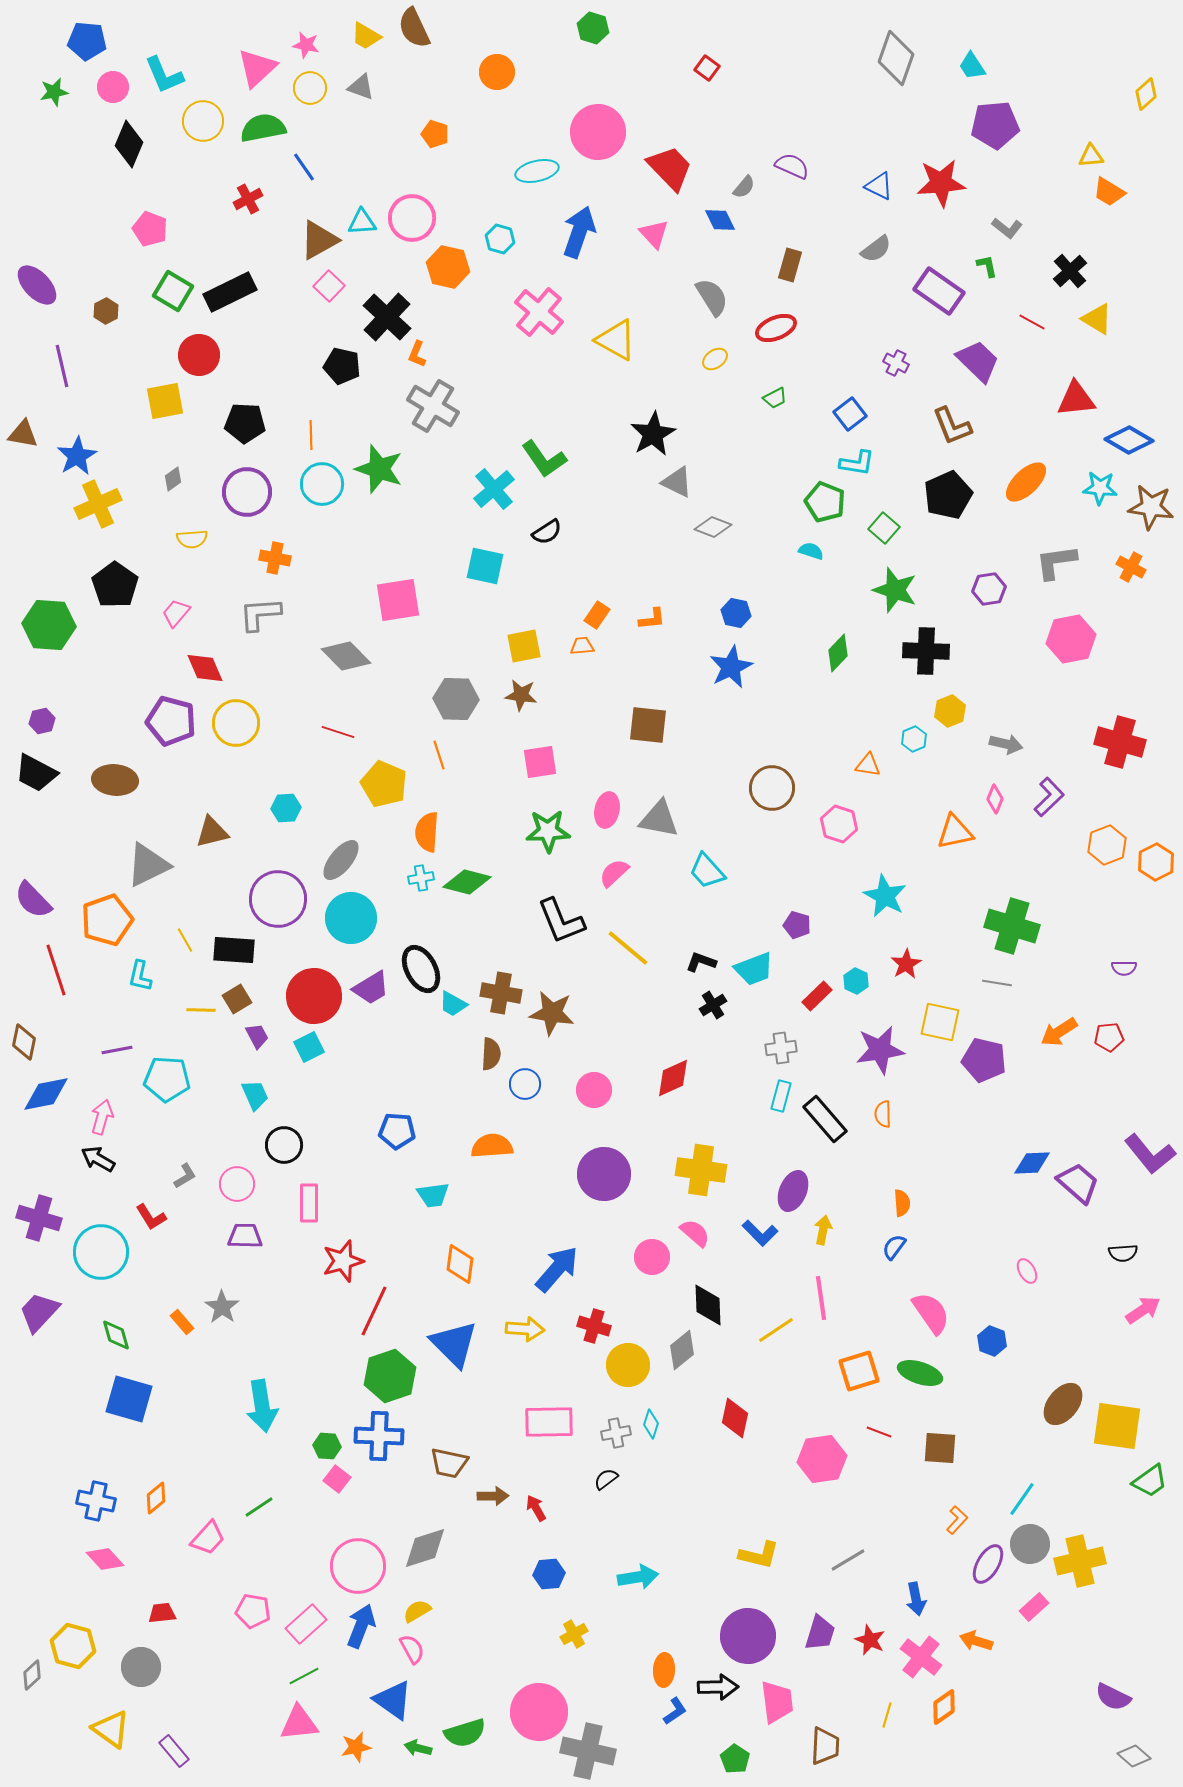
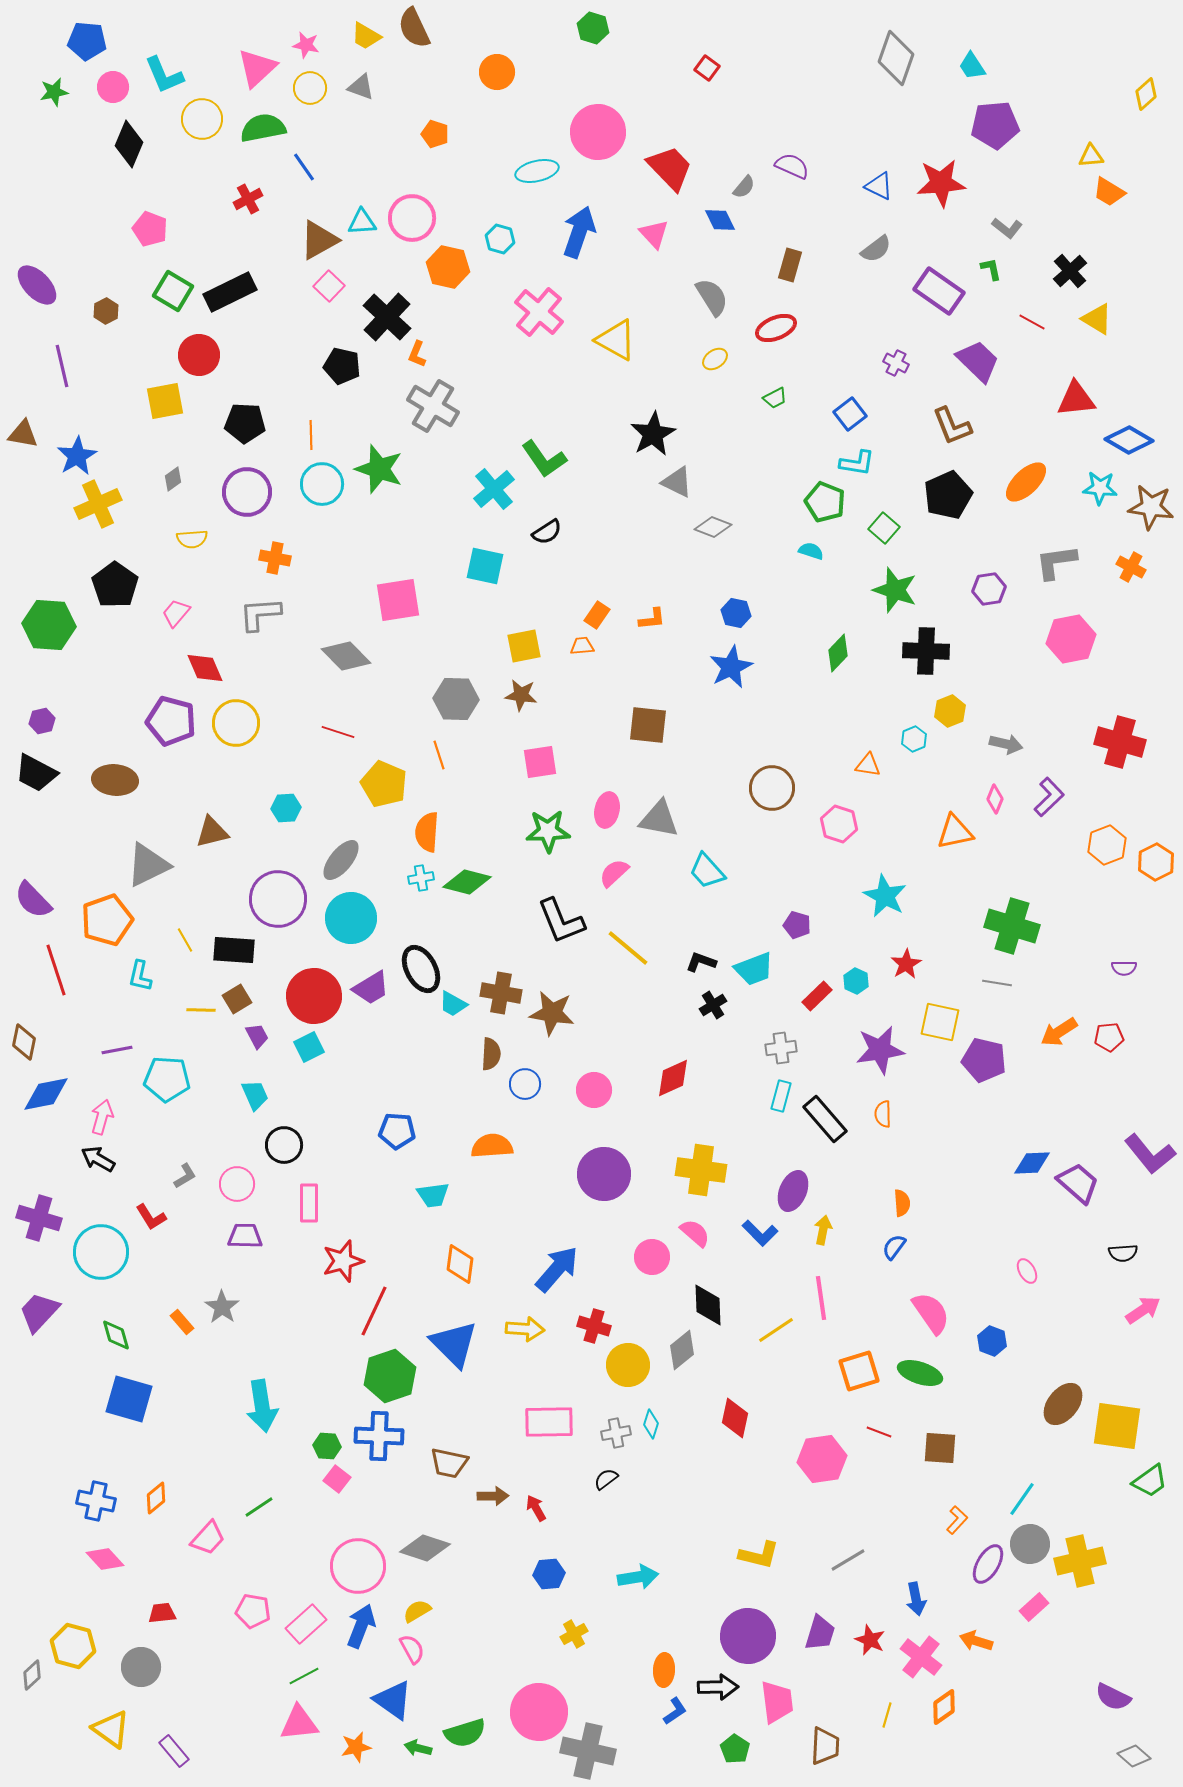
yellow circle at (203, 121): moved 1 px left, 2 px up
green L-shape at (987, 266): moved 4 px right, 3 px down
gray diamond at (425, 1548): rotated 36 degrees clockwise
green pentagon at (735, 1759): moved 10 px up
